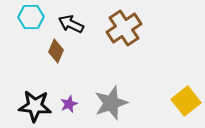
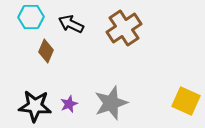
brown diamond: moved 10 px left
yellow square: rotated 28 degrees counterclockwise
